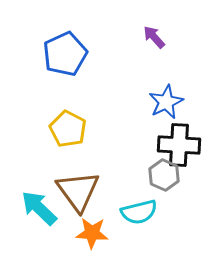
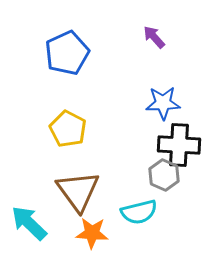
blue pentagon: moved 2 px right, 1 px up
blue star: moved 3 px left, 1 px down; rotated 24 degrees clockwise
cyan arrow: moved 10 px left, 15 px down
